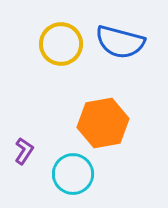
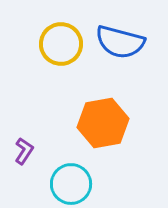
cyan circle: moved 2 px left, 10 px down
